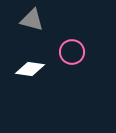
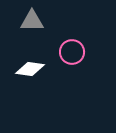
gray triangle: moved 1 px down; rotated 15 degrees counterclockwise
